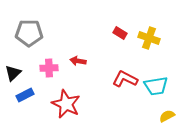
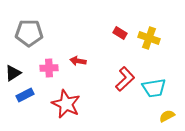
black triangle: rotated 12 degrees clockwise
red L-shape: rotated 110 degrees clockwise
cyan trapezoid: moved 2 px left, 2 px down
